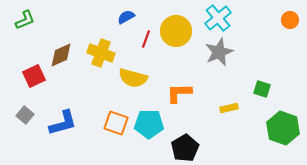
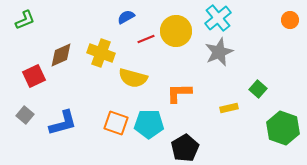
red line: rotated 48 degrees clockwise
green square: moved 4 px left; rotated 24 degrees clockwise
